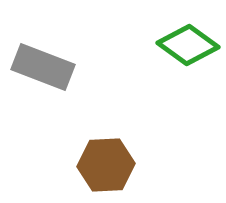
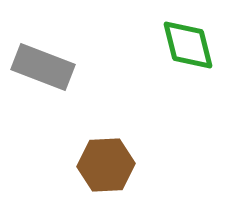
green diamond: rotated 40 degrees clockwise
